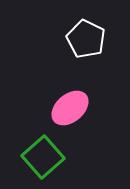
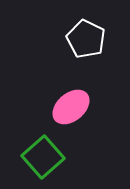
pink ellipse: moved 1 px right, 1 px up
